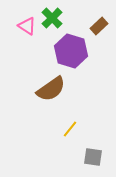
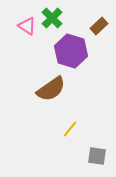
gray square: moved 4 px right, 1 px up
